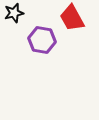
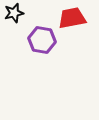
red trapezoid: rotated 108 degrees clockwise
